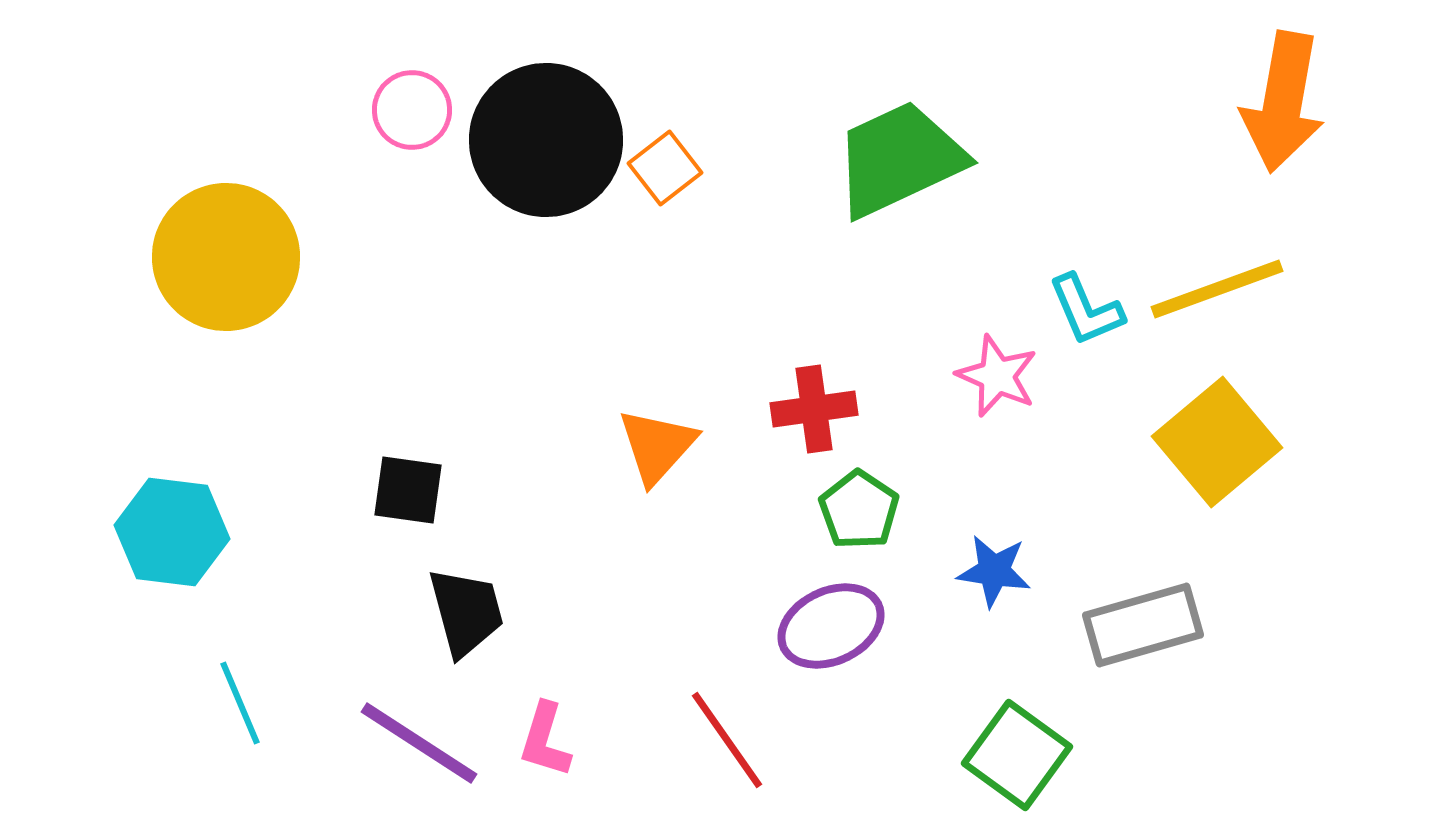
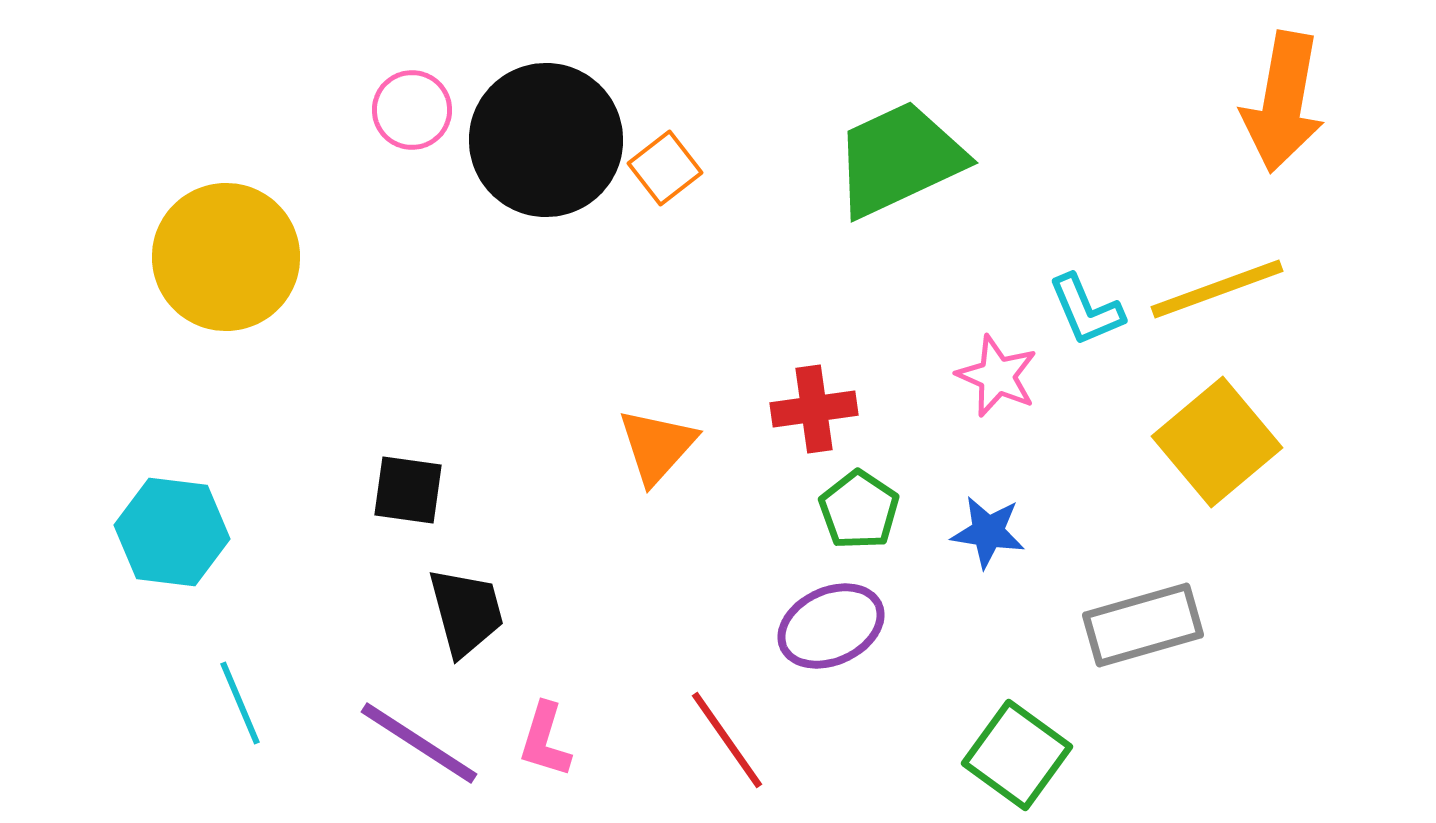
blue star: moved 6 px left, 39 px up
